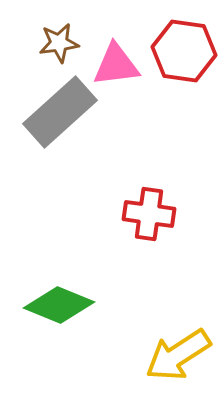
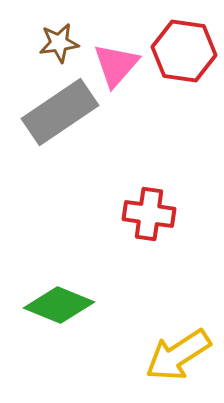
pink triangle: rotated 42 degrees counterclockwise
gray rectangle: rotated 8 degrees clockwise
